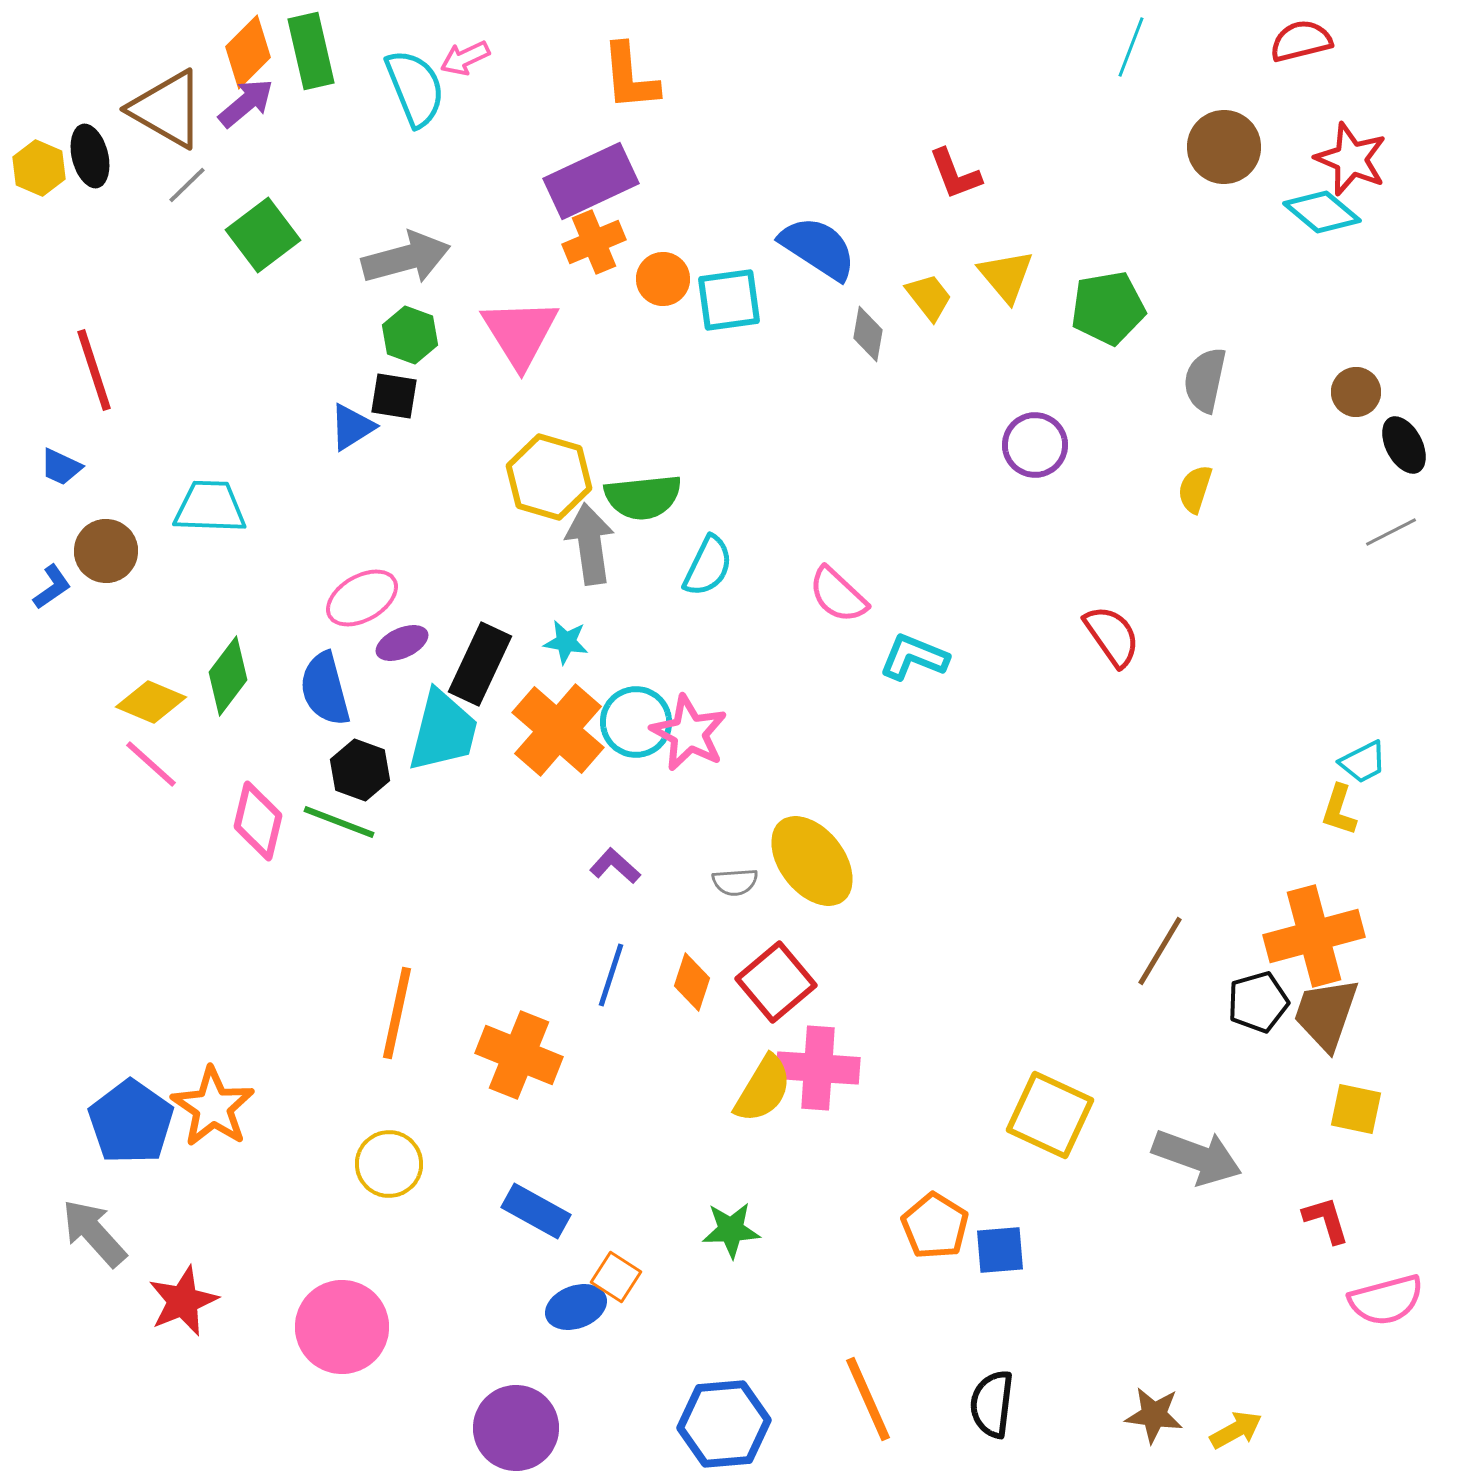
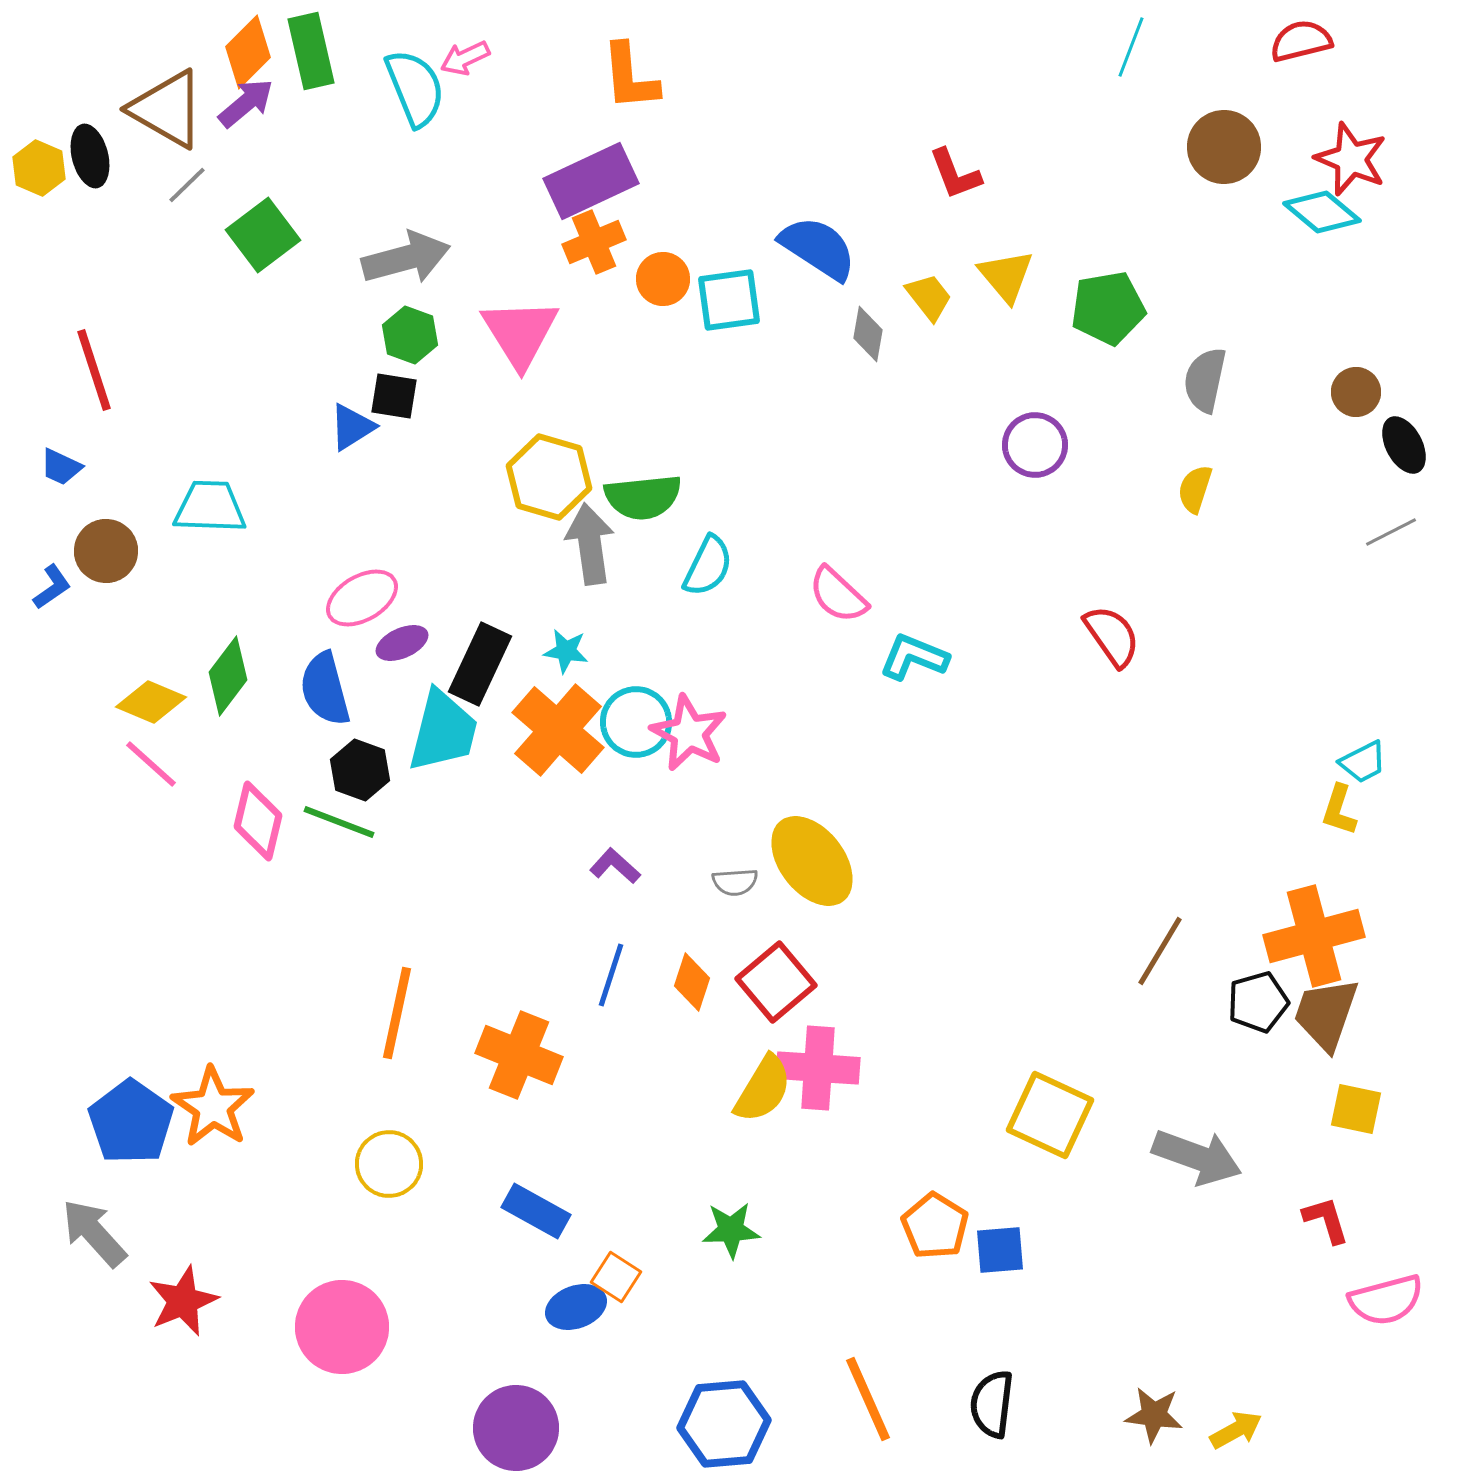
cyan star at (566, 642): moved 9 px down
